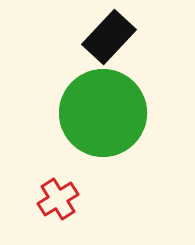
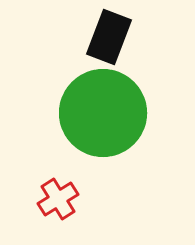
black rectangle: rotated 22 degrees counterclockwise
